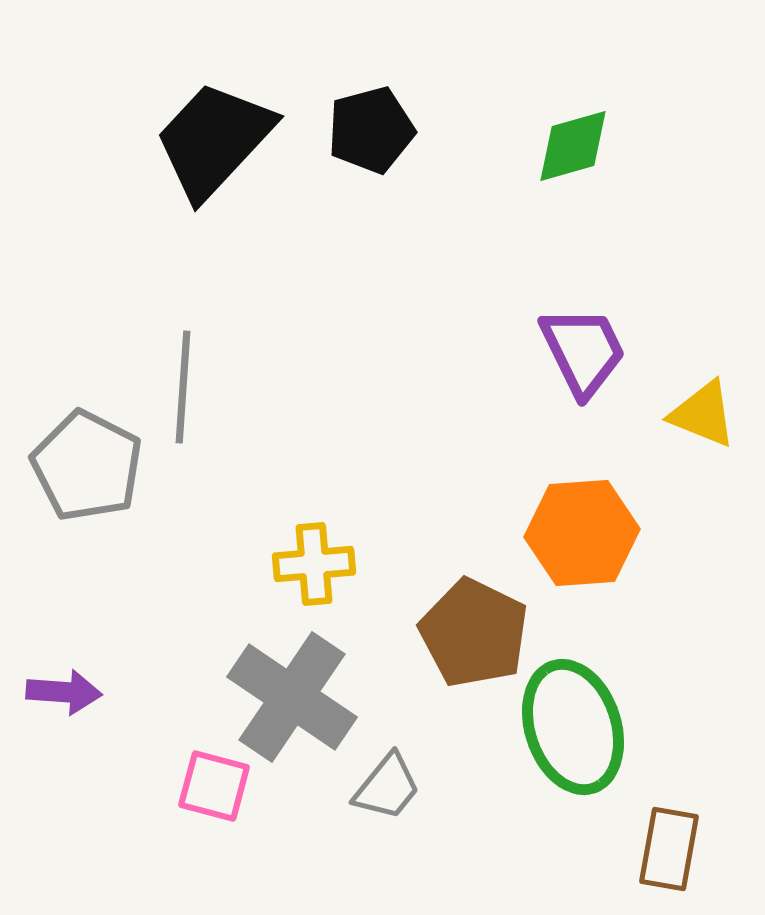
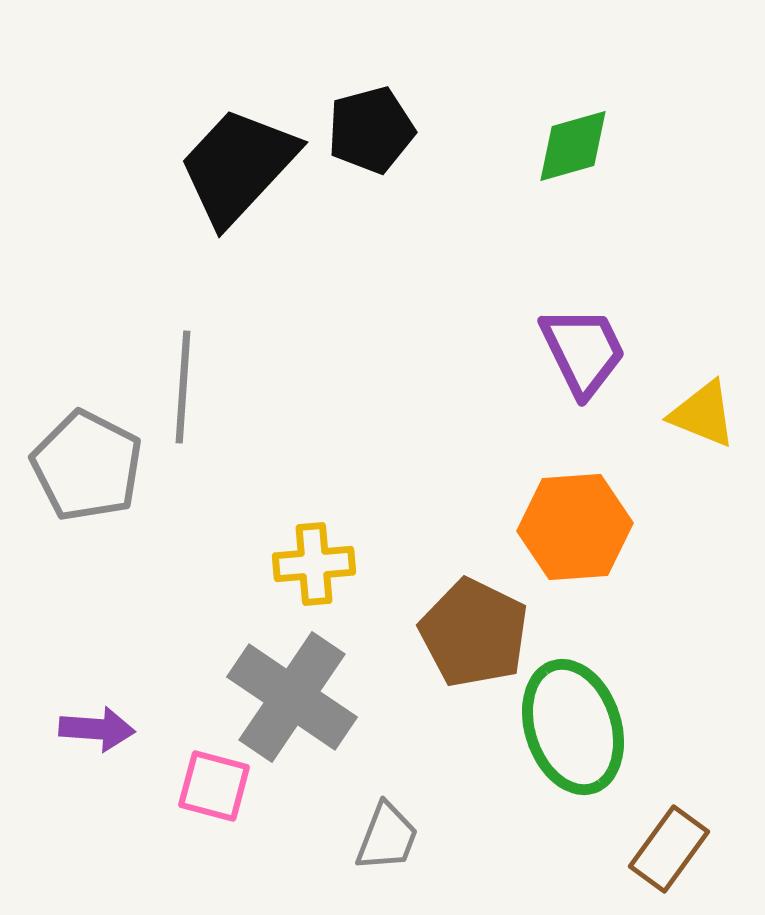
black trapezoid: moved 24 px right, 26 px down
orange hexagon: moved 7 px left, 6 px up
purple arrow: moved 33 px right, 37 px down
gray trapezoid: moved 50 px down; rotated 18 degrees counterclockwise
brown rectangle: rotated 26 degrees clockwise
